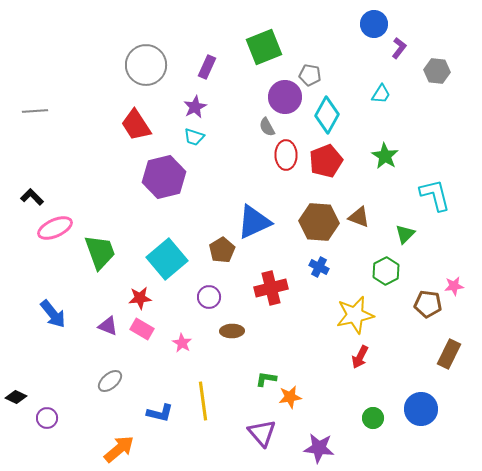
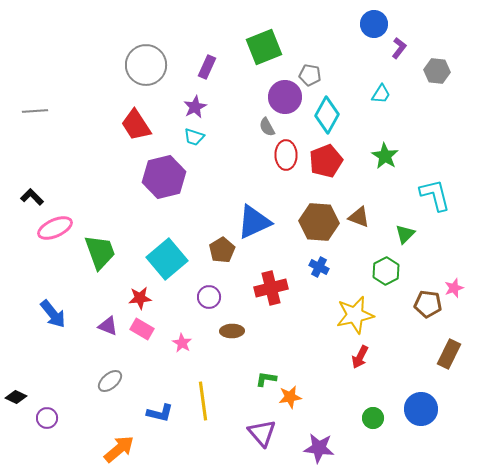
pink star at (454, 286): moved 2 px down; rotated 12 degrees counterclockwise
